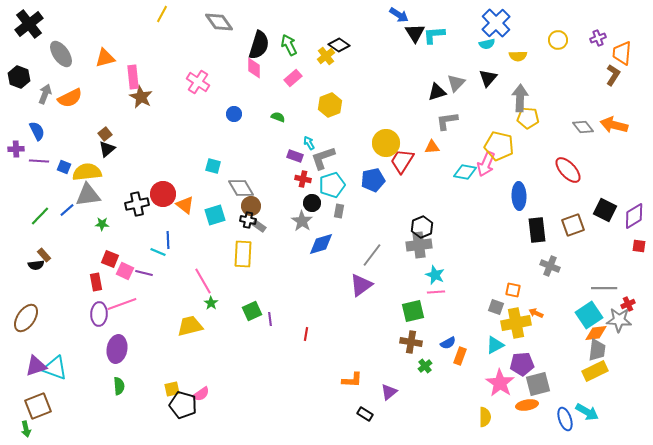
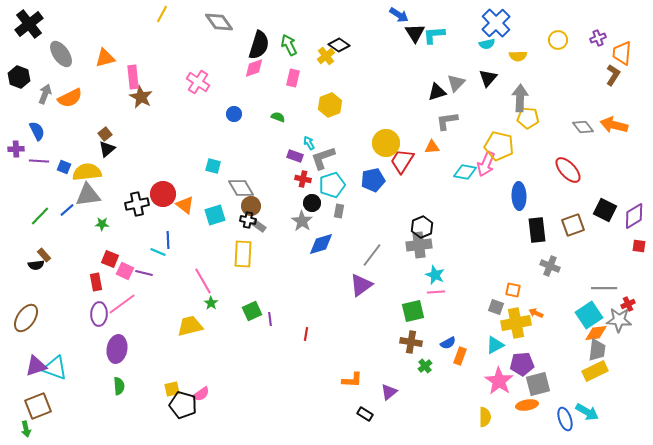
pink diamond at (254, 68): rotated 70 degrees clockwise
pink rectangle at (293, 78): rotated 36 degrees counterclockwise
pink line at (122, 304): rotated 16 degrees counterclockwise
pink star at (500, 383): moved 1 px left, 2 px up
